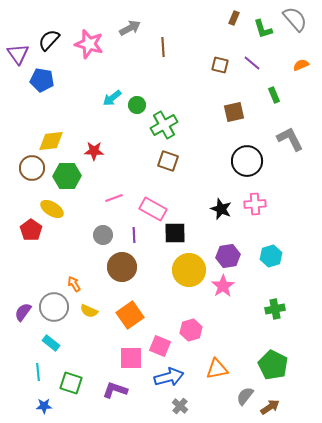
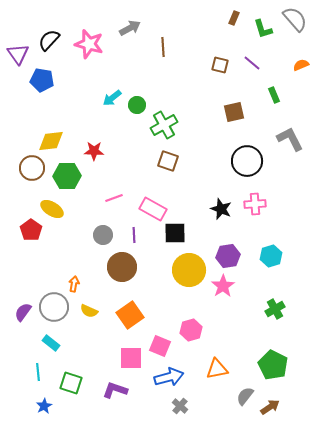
orange arrow at (74, 284): rotated 42 degrees clockwise
green cross at (275, 309): rotated 18 degrees counterclockwise
blue star at (44, 406): rotated 28 degrees counterclockwise
